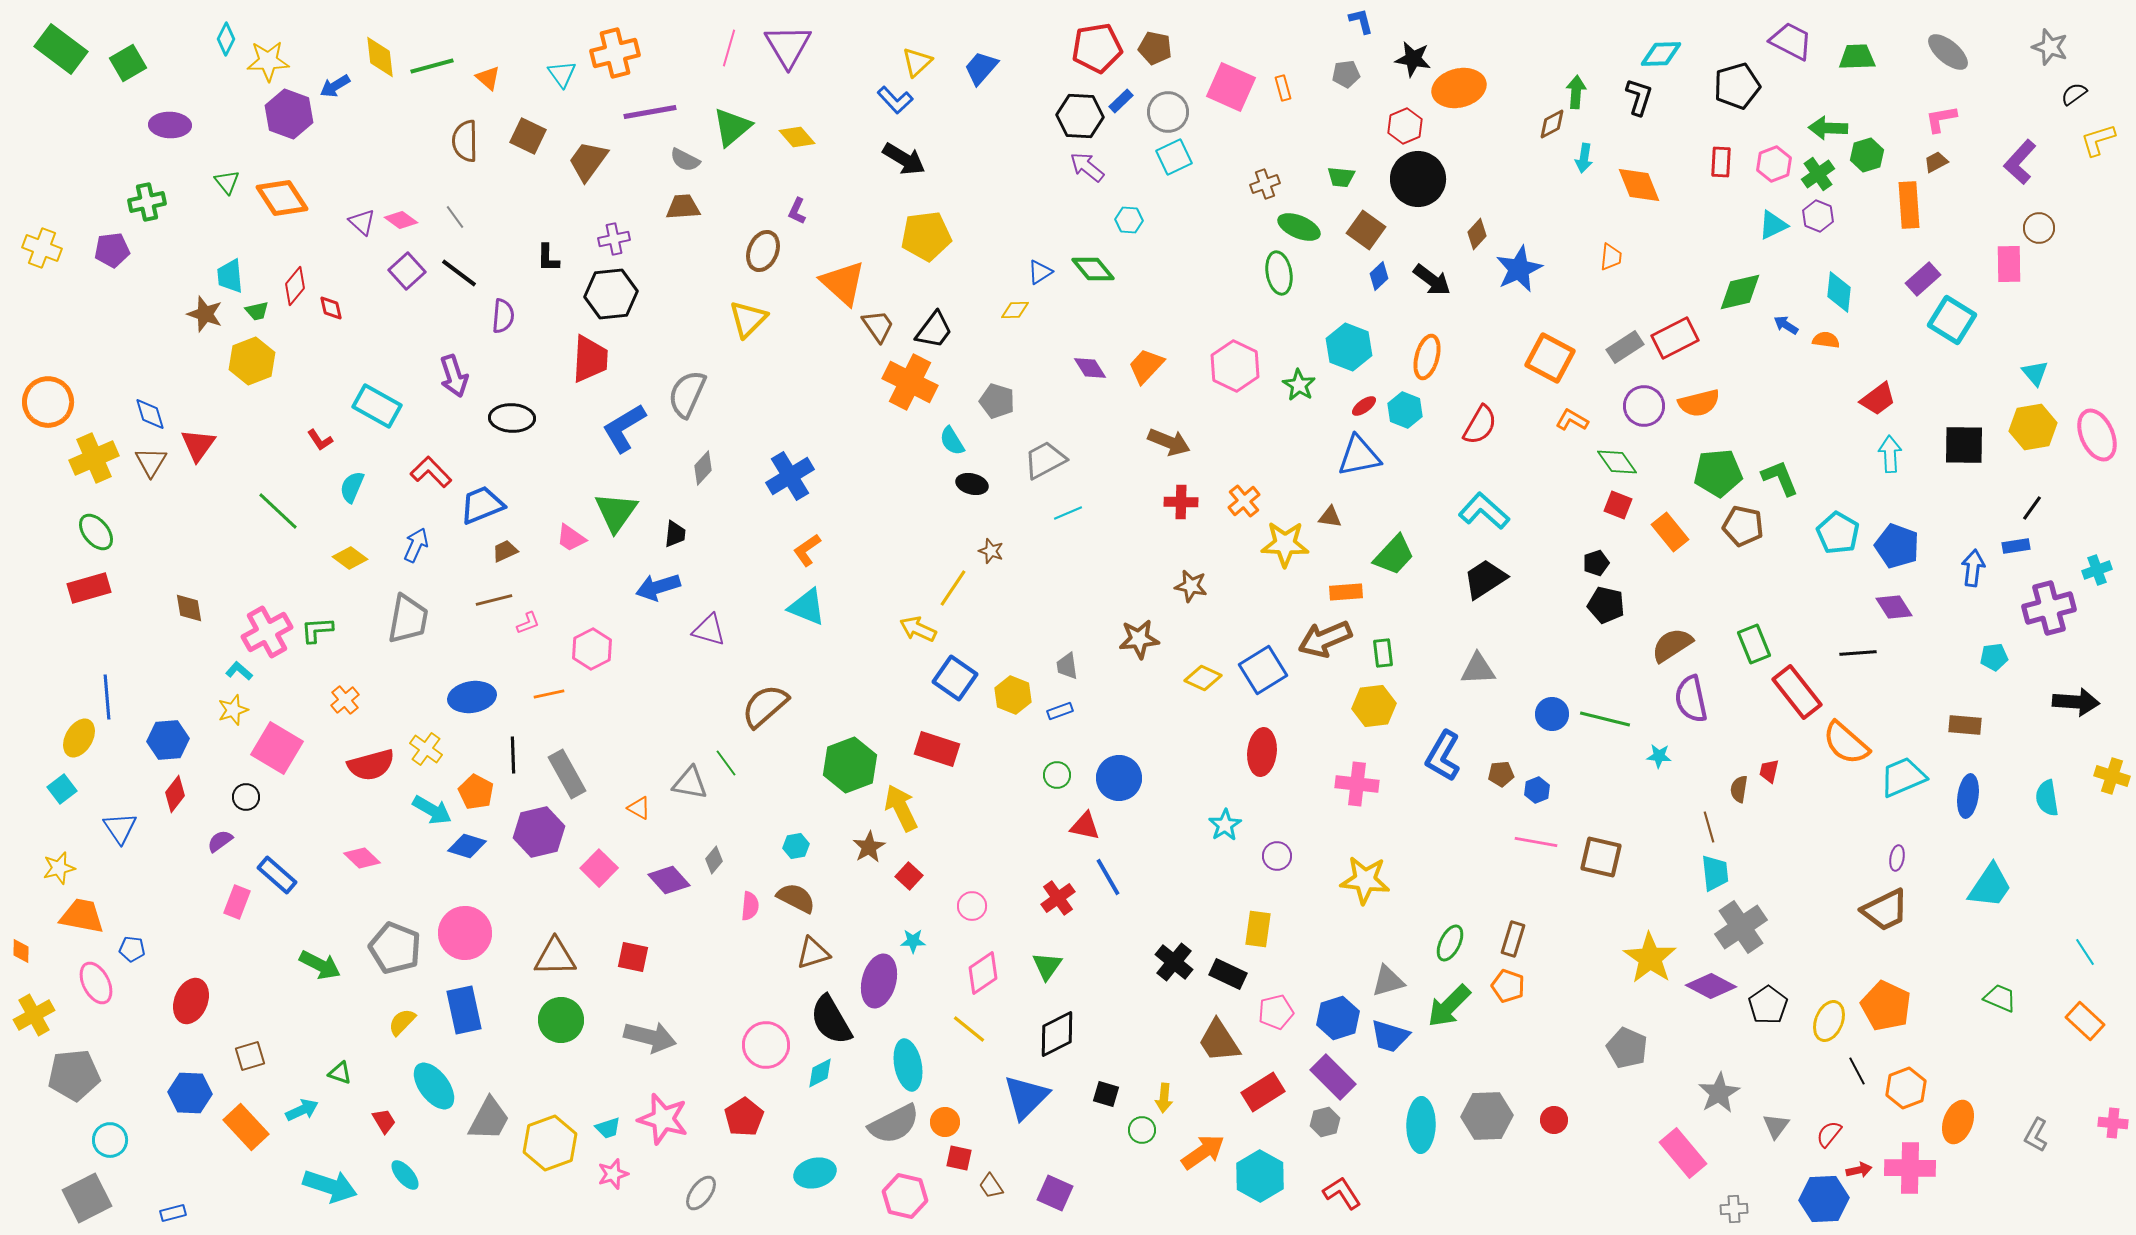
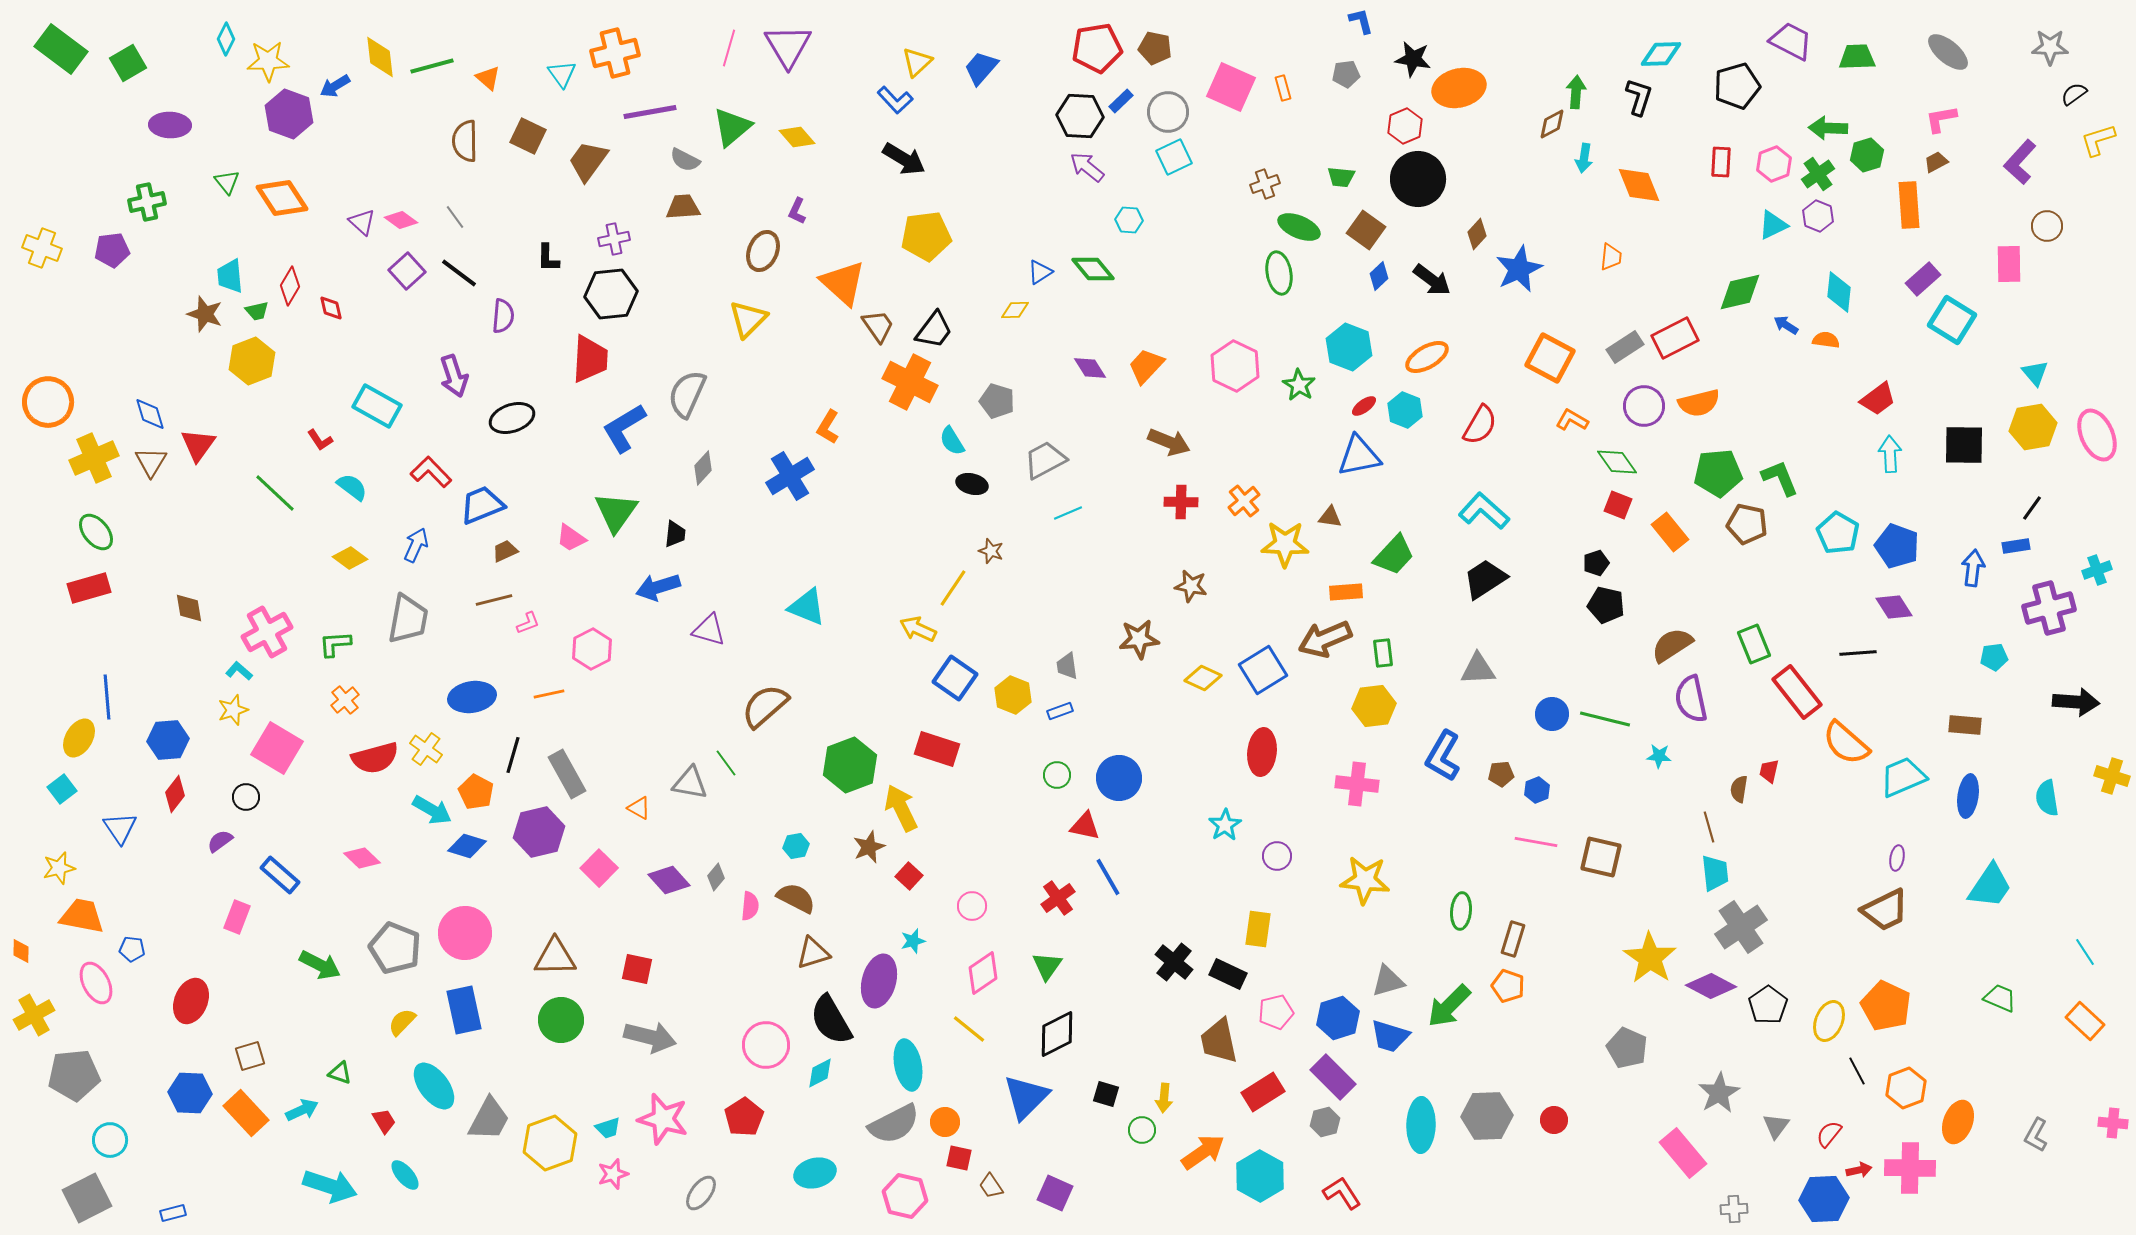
gray star at (2050, 47): rotated 18 degrees counterclockwise
brown circle at (2039, 228): moved 8 px right, 2 px up
red diamond at (295, 286): moved 5 px left; rotated 9 degrees counterclockwise
orange ellipse at (1427, 357): rotated 45 degrees clockwise
black ellipse at (512, 418): rotated 21 degrees counterclockwise
cyan semicircle at (352, 487): rotated 104 degrees clockwise
green line at (278, 511): moved 3 px left, 18 px up
brown pentagon at (1743, 526): moved 4 px right, 2 px up
orange L-shape at (807, 550): moved 21 px right, 123 px up; rotated 24 degrees counterclockwise
green L-shape at (317, 630): moved 18 px right, 14 px down
black line at (513, 755): rotated 18 degrees clockwise
red semicircle at (371, 765): moved 4 px right, 7 px up
brown star at (869, 847): rotated 8 degrees clockwise
gray diamond at (714, 860): moved 2 px right, 17 px down
blue rectangle at (277, 875): moved 3 px right
pink rectangle at (237, 902): moved 15 px down
cyan star at (913, 941): rotated 15 degrees counterclockwise
green ellipse at (1450, 943): moved 11 px right, 32 px up; rotated 21 degrees counterclockwise
red square at (633, 957): moved 4 px right, 12 px down
brown trapezoid at (1219, 1041): rotated 21 degrees clockwise
orange rectangle at (246, 1127): moved 14 px up
